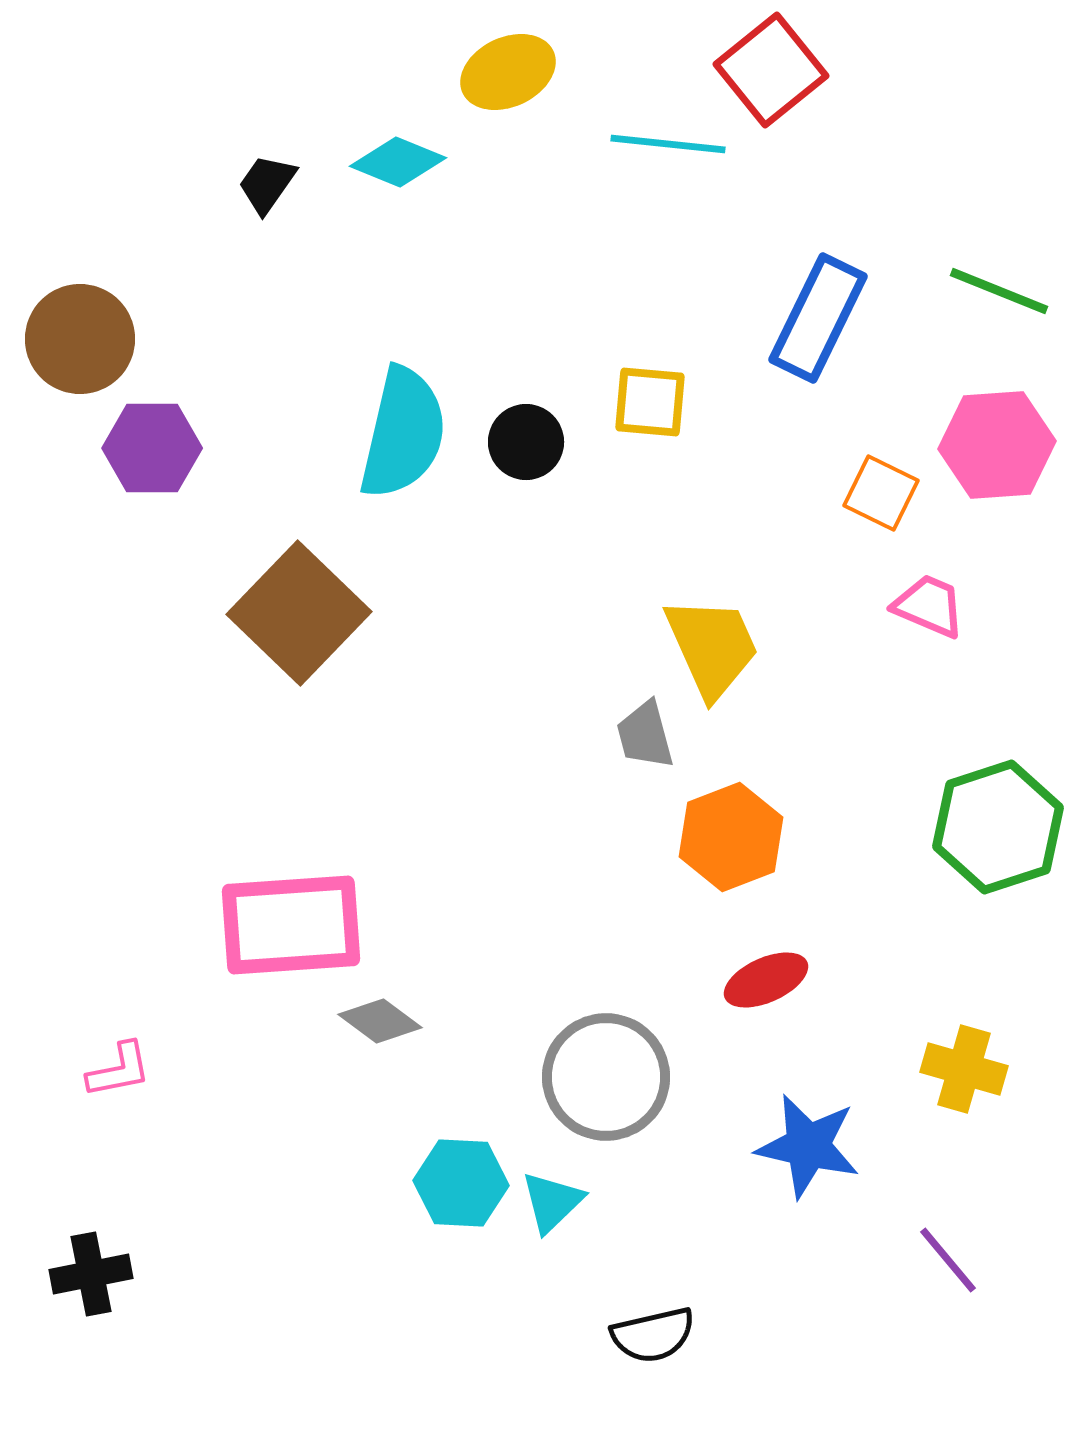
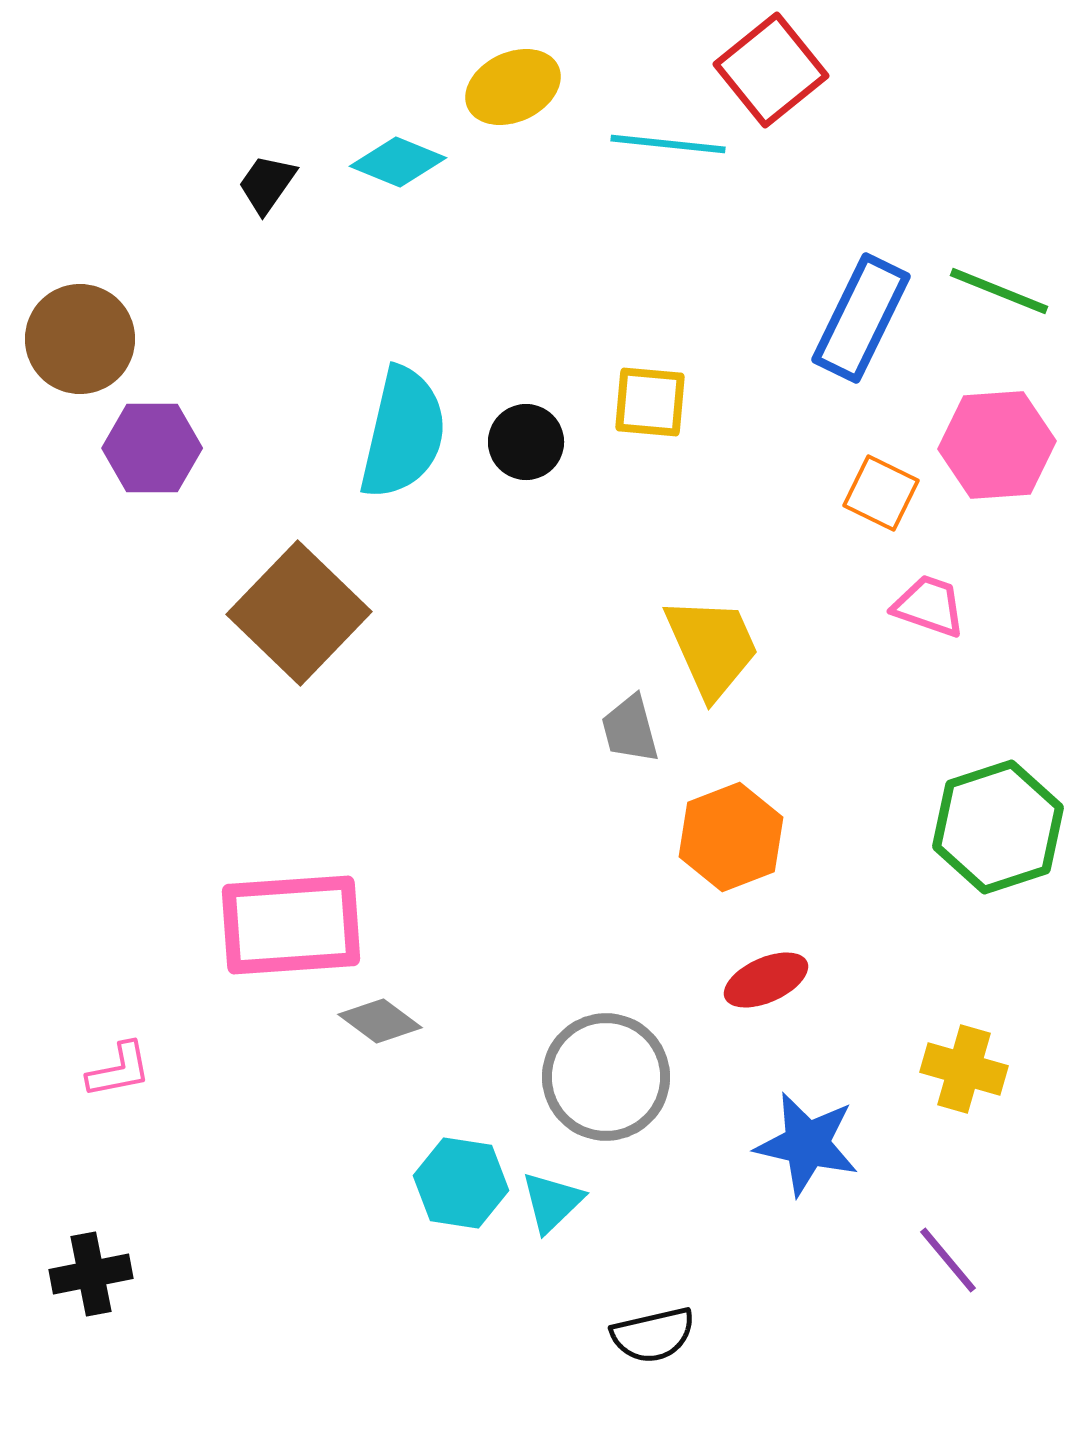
yellow ellipse: moved 5 px right, 15 px down
blue rectangle: moved 43 px right
pink trapezoid: rotated 4 degrees counterclockwise
gray trapezoid: moved 15 px left, 6 px up
blue star: moved 1 px left, 2 px up
cyan hexagon: rotated 6 degrees clockwise
